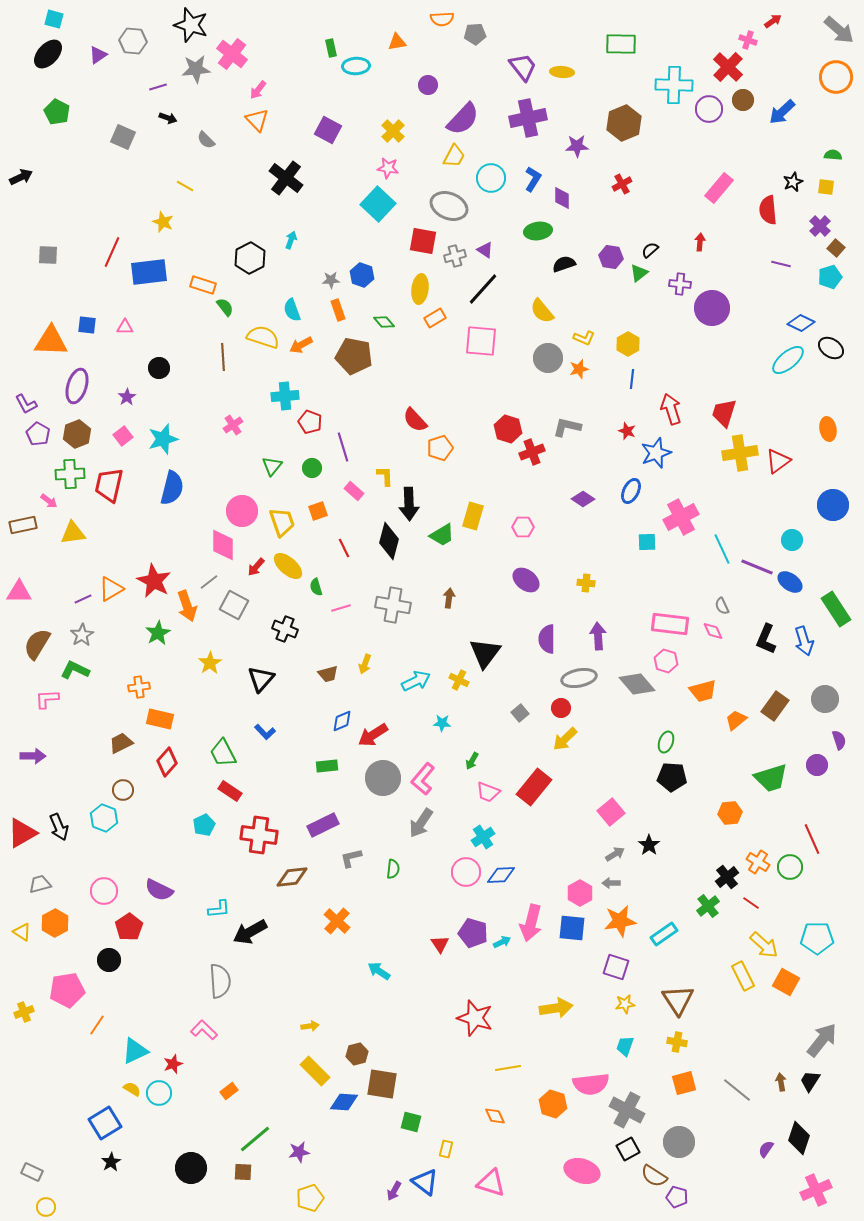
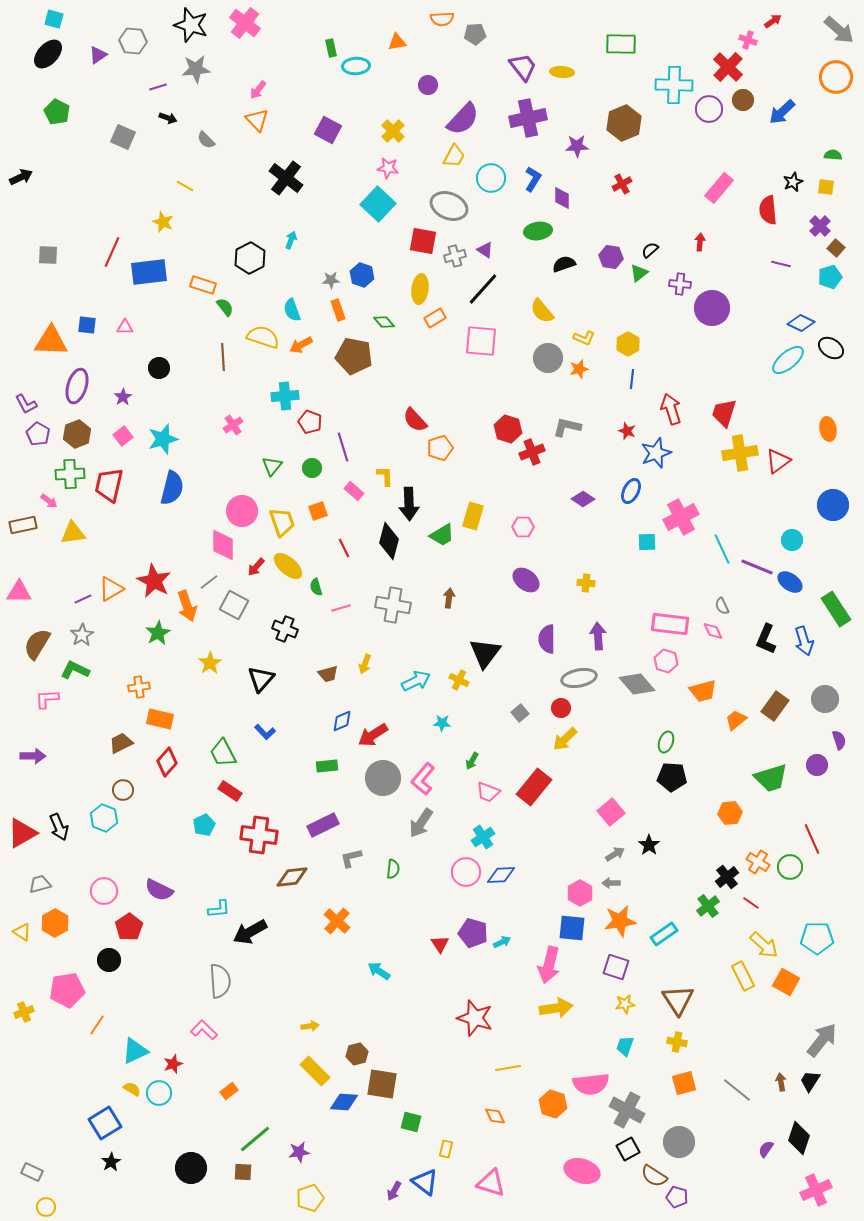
pink cross at (232, 54): moved 13 px right, 31 px up
purple star at (127, 397): moved 4 px left
pink arrow at (531, 923): moved 18 px right, 42 px down
